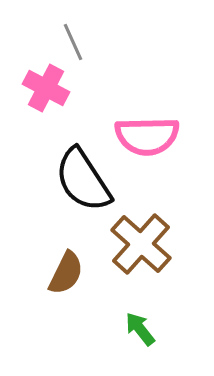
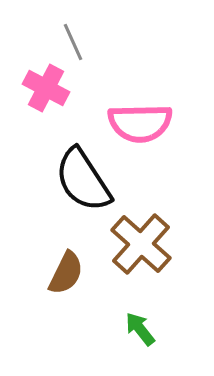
pink semicircle: moved 7 px left, 13 px up
